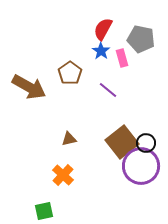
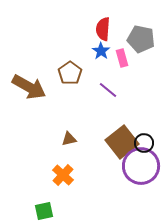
red semicircle: rotated 25 degrees counterclockwise
black circle: moved 2 px left
